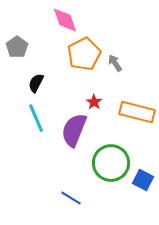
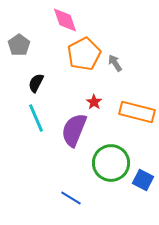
gray pentagon: moved 2 px right, 2 px up
